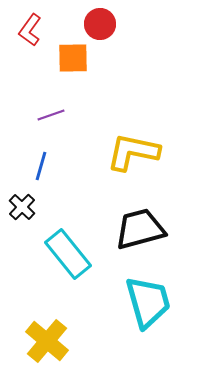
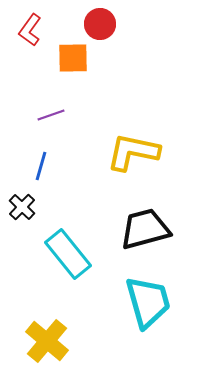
black trapezoid: moved 5 px right
